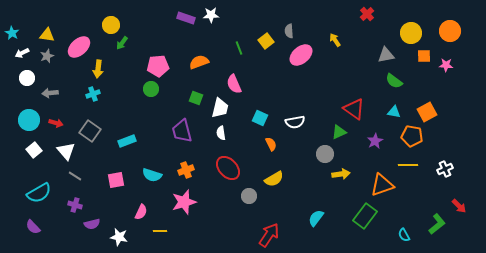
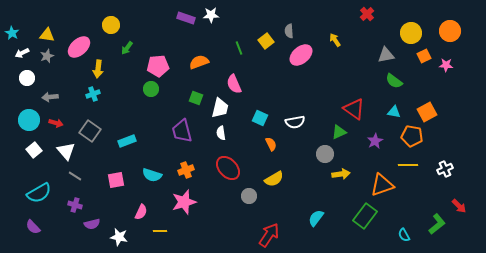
green arrow at (122, 43): moved 5 px right, 5 px down
orange square at (424, 56): rotated 24 degrees counterclockwise
gray arrow at (50, 93): moved 4 px down
